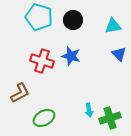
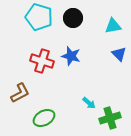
black circle: moved 2 px up
cyan arrow: moved 7 px up; rotated 40 degrees counterclockwise
